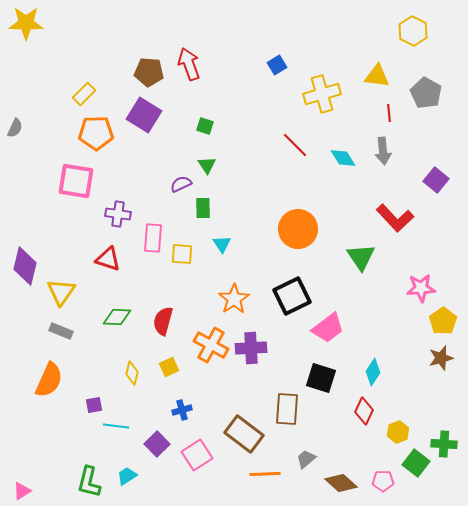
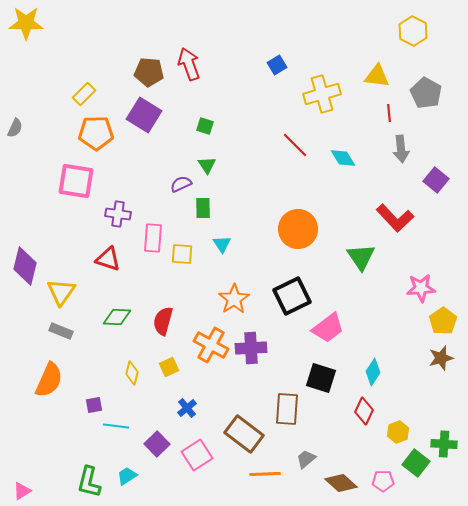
gray arrow at (383, 151): moved 18 px right, 2 px up
blue cross at (182, 410): moved 5 px right, 2 px up; rotated 24 degrees counterclockwise
